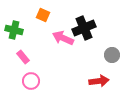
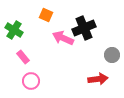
orange square: moved 3 px right
green cross: rotated 18 degrees clockwise
red arrow: moved 1 px left, 2 px up
